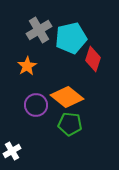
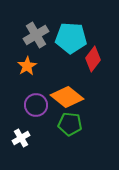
gray cross: moved 3 px left, 5 px down
cyan pentagon: rotated 16 degrees clockwise
red diamond: rotated 20 degrees clockwise
white cross: moved 9 px right, 13 px up
